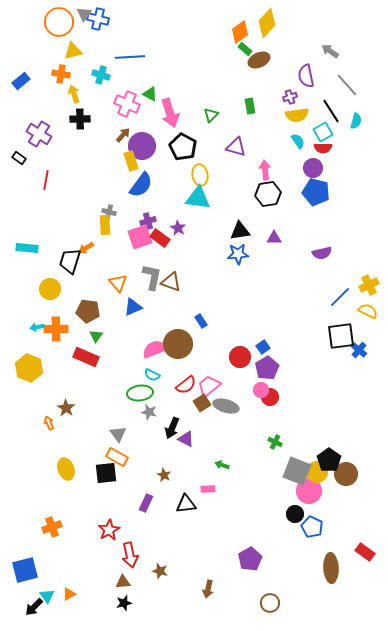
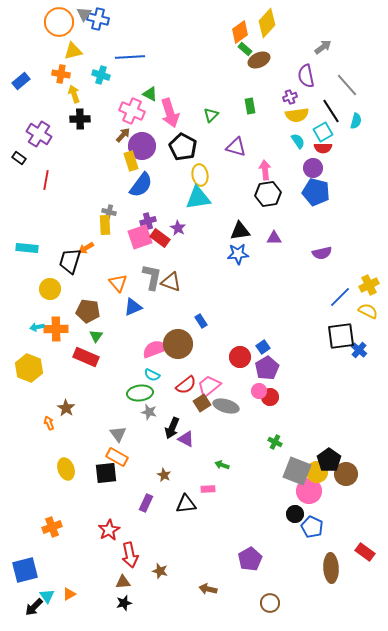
gray arrow at (330, 51): moved 7 px left, 4 px up; rotated 108 degrees clockwise
pink cross at (127, 104): moved 5 px right, 7 px down
cyan triangle at (198, 198): rotated 16 degrees counterclockwise
pink circle at (261, 390): moved 2 px left, 1 px down
brown arrow at (208, 589): rotated 90 degrees clockwise
